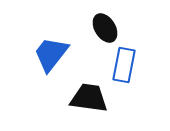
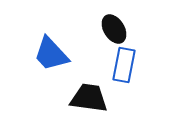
black ellipse: moved 9 px right, 1 px down
blue trapezoid: rotated 81 degrees counterclockwise
